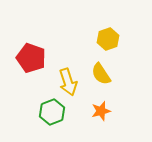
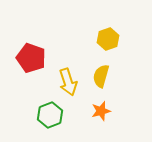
yellow semicircle: moved 2 px down; rotated 50 degrees clockwise
green hexagon: moved 2 px left, 3 px down
